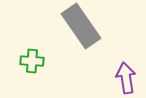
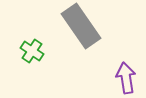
green cross: moved 10 px up; rotated 30 degrees clockwise
